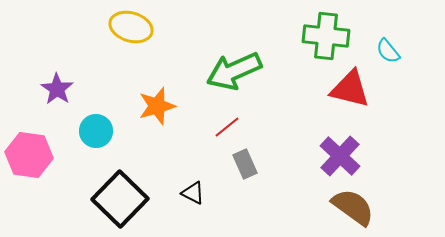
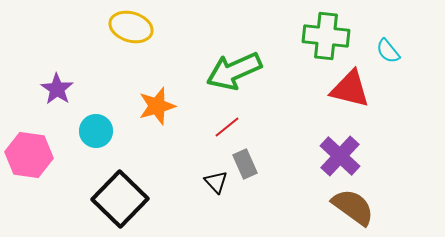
black triangle: moved 23 px right, 11 px up; rotated 20 degrees clockwise
